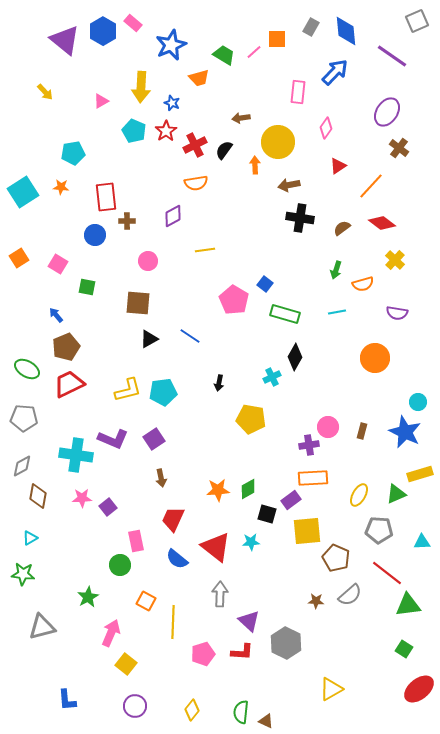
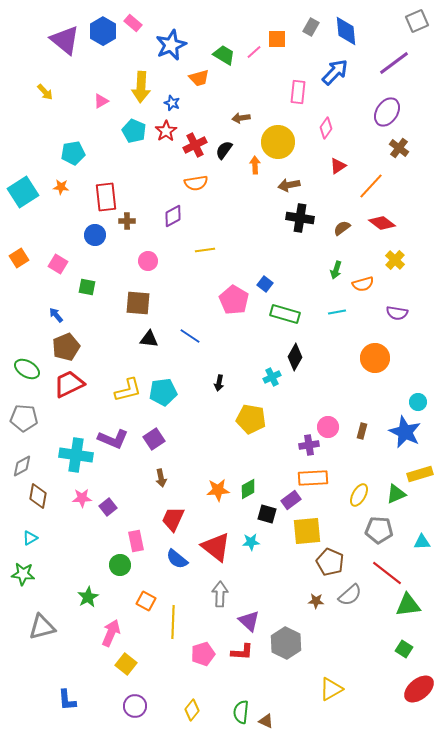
purple line at (392, 56): moved 2 px right, 7 px down; rotated 72 degrees counterclockwise
black triangle at (149, 339): rotated 36 degrees clockwise
brown pentagon at (336, 558): moved 6 px left, 4 px down
